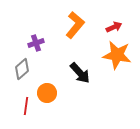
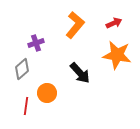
red arrow: moved 4 px up
